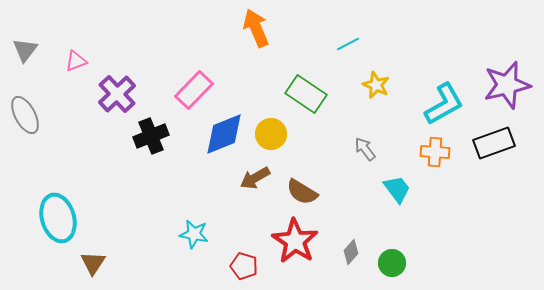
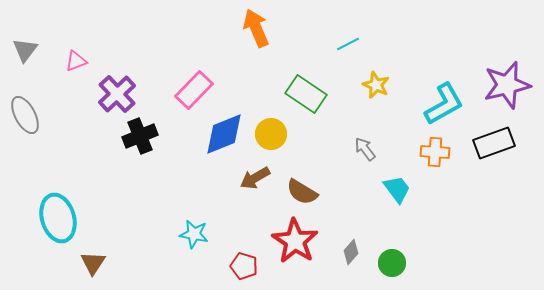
black cross: moved 11 px left
